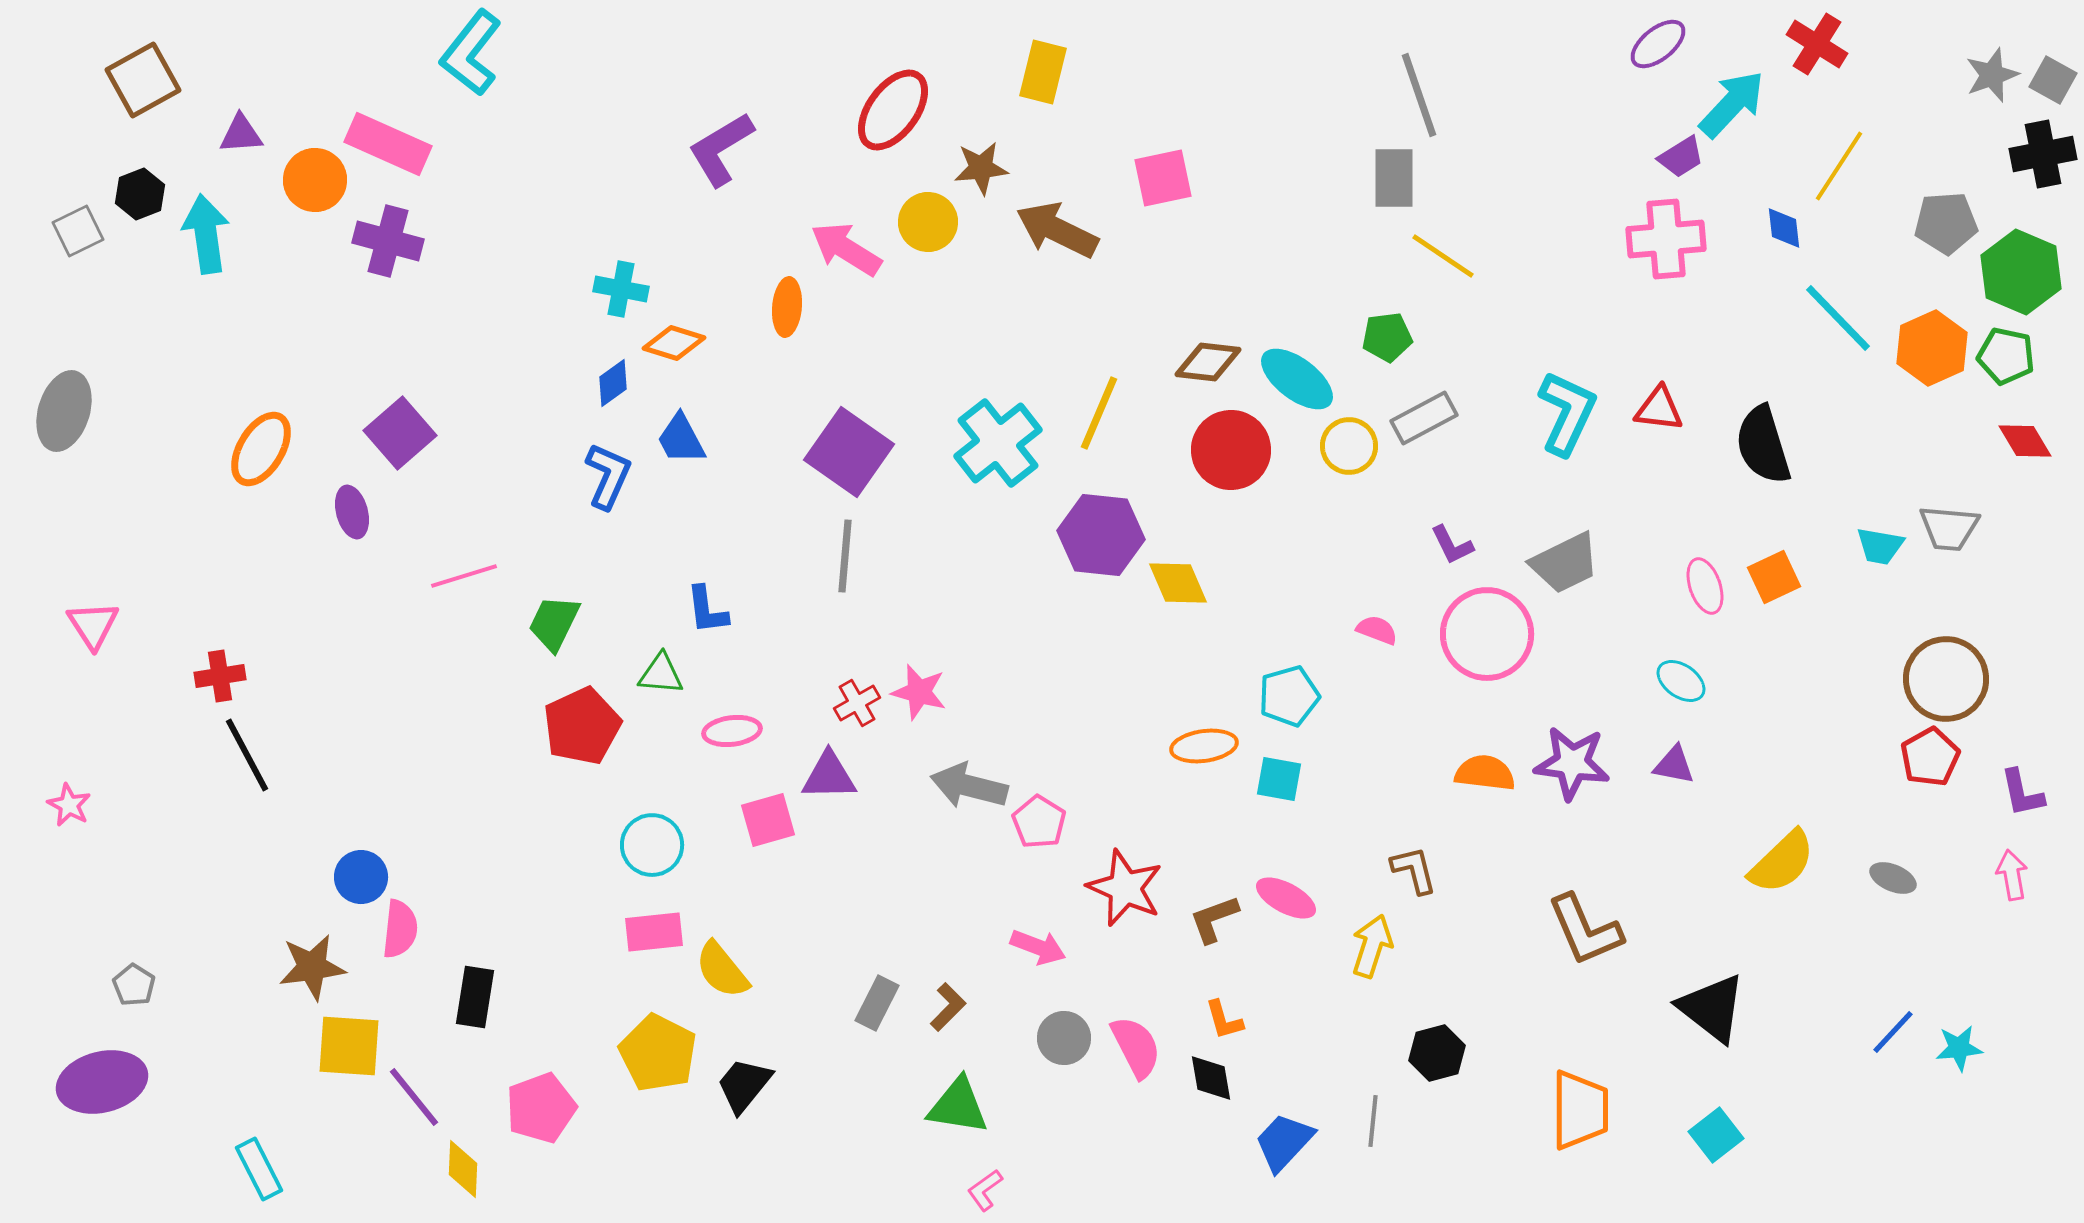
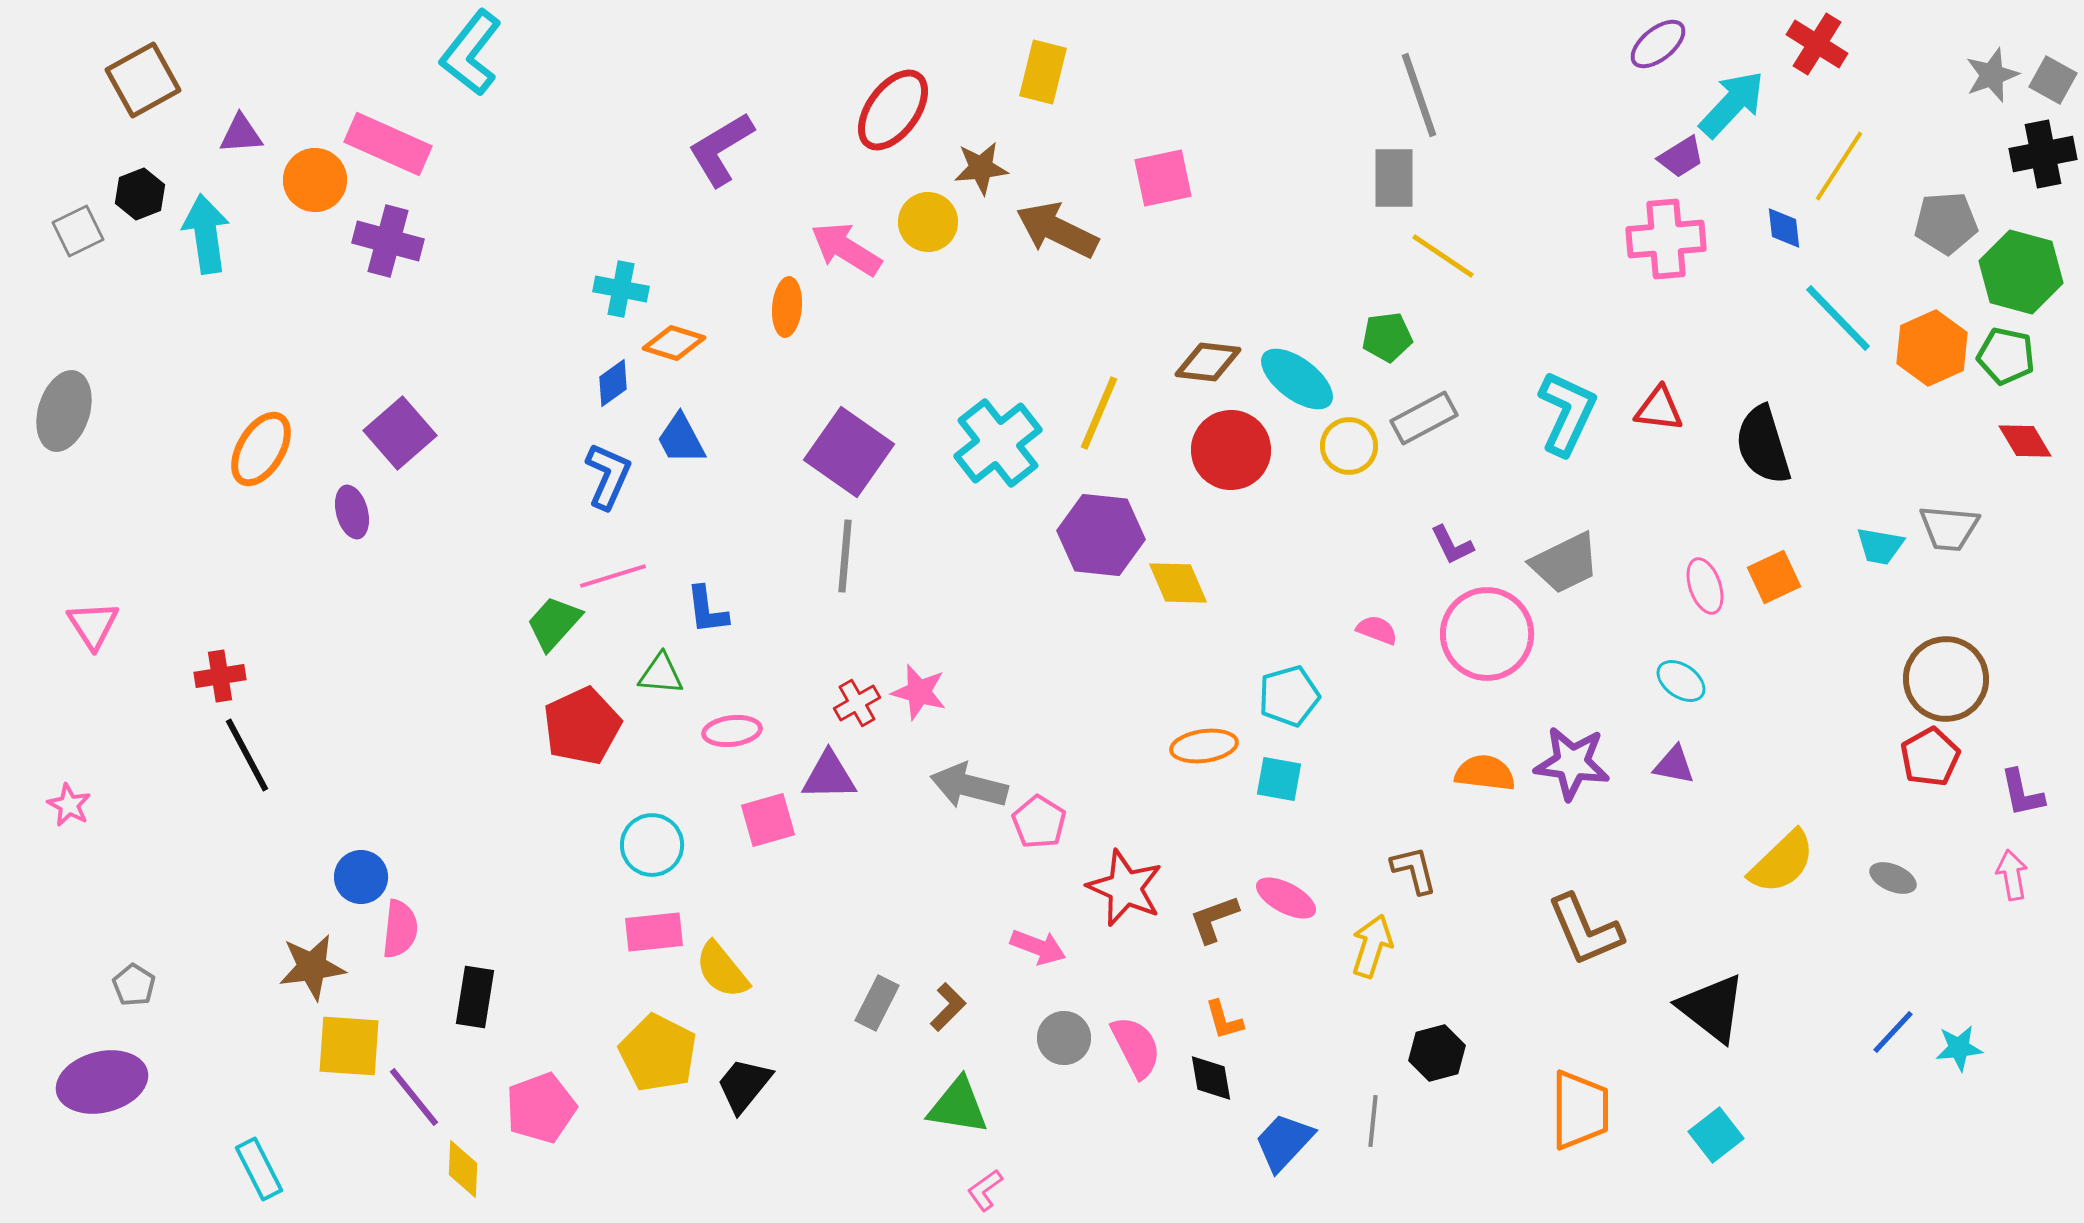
green hexagon at (2021, 272): rotated 8 degrees counterclockwise
pink line at (464, 576): moved 149 px right
green trapezoid at (554, 623): rotated 16 degrees clockwise
